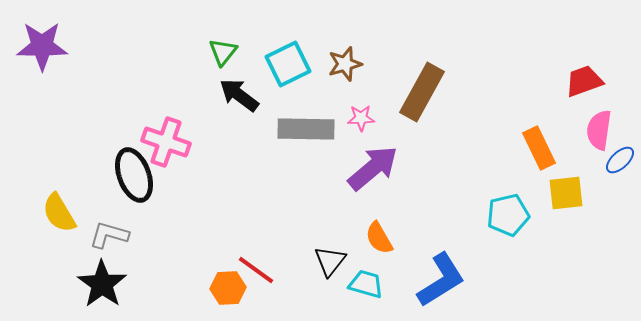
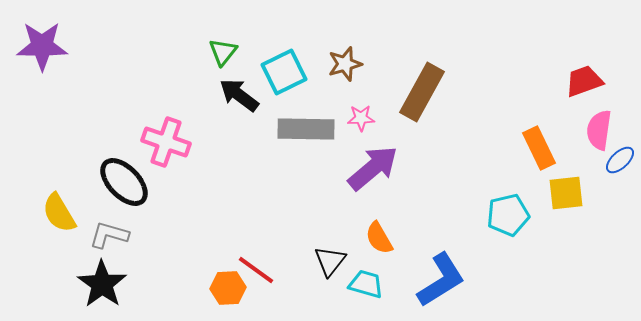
cyan square: moved 4 px left, 8 px down
black ellipse: moved 10 px left, 7 px down; rotated 24 degrees counterclockwise
